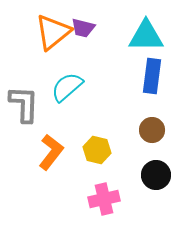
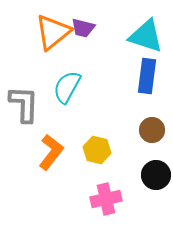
cyan triangle: rotated 18 degrees clockwise
blue rectangle: moved 5 px left
cyan semicircle: rotated 20 degrees counterclockwise
pink cross: moved 2 px right
